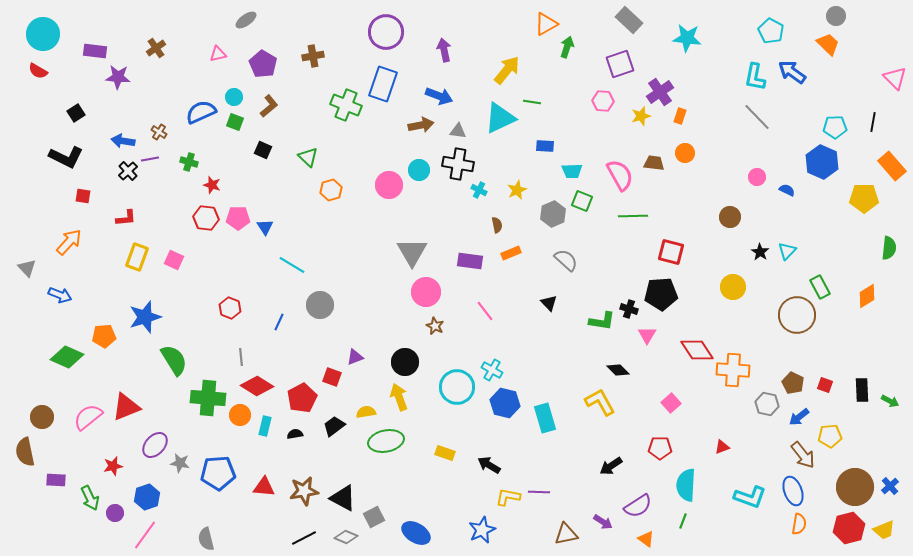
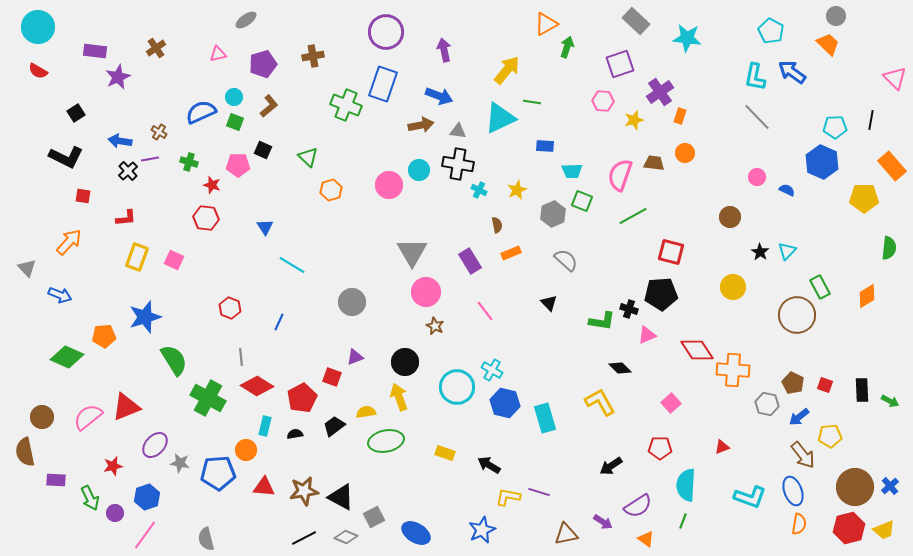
gray rectangle at (629, 20): moved 7 px right, 1 px down
cyan circle at (43, 34): moved 5 px left, 7 px up
purple pentagon at (263, 64): rotated 24 degrees clockwise
purple star at (118, 77): rotated 30 degrees counterclockwise
yellow star at (641, 116): moved 7 px left, 4 px down
black line at (873, 122): moved 2 px left, 2 px up
blue arrow at (123, 141): moved 3 px left
pink semicircle at (620, 175): rotated 132 degrees counterclockwise
green line at (633, 216): rotated 28 degrees counterclockwise
pink pentagon at (238, 218): moved 53 px up
purple rectangle at (470, 261): rotated 50 degrees clockwise
gray circle at (320, 305): moved 32 px right, 3 px up
pink triangle at (647, 335): rotated 36 degrees clockwise
black diamond at (618, 370): moved 2 px right, 2 px up
green cross at (208, 398): rotated 24 degrees clockwise
orange circle at (240, 415): moved 6 px right, 35 px down
purple line at (539, 492): rotated 15 degrees clockwise
black triangle at (343, 498): moved 2 px left, 1 px up
